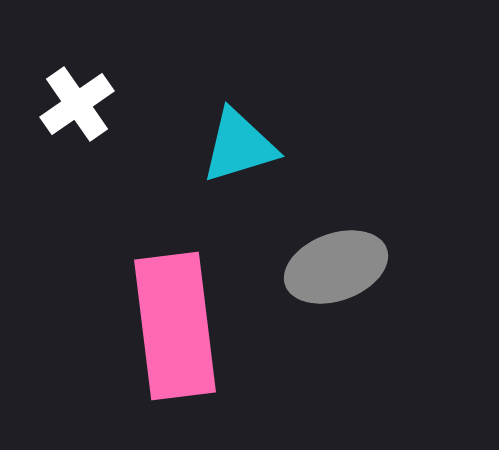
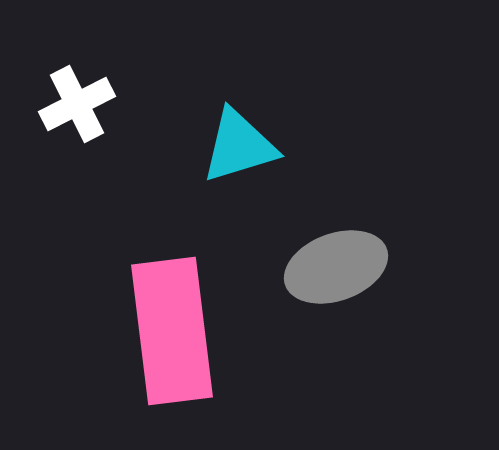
white cross: rotated 8 degrees clockwise
pink rectangle: moved 3 px left, 5 px down
